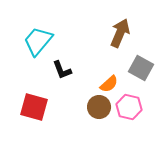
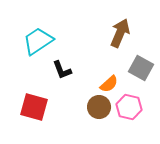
cyan trapezoid: rotated 16 degrees clockwise
